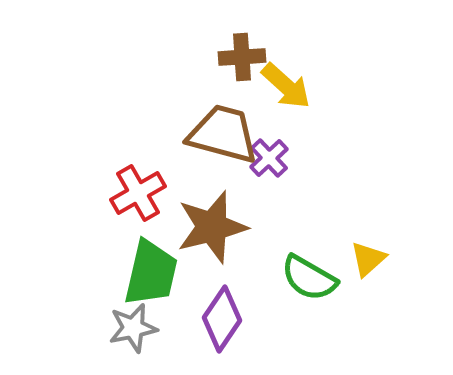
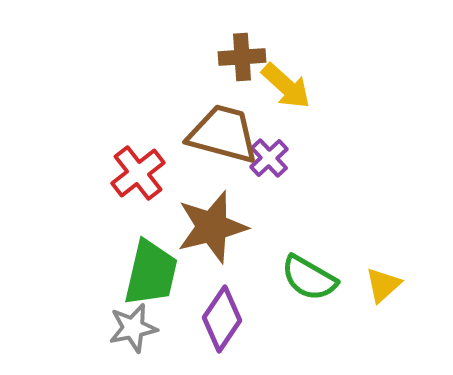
red cross: moved 20 px up; rotated 8 degrees counterclockwise
yellow triangle: moved 15 px right, 26 px down
